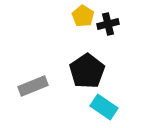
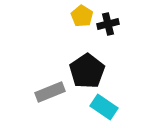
yellow pentagon: moved 1 px left
gray rectangle: moved 17 px right, 6 px down
